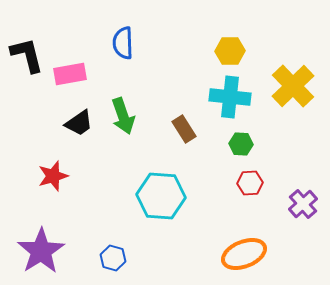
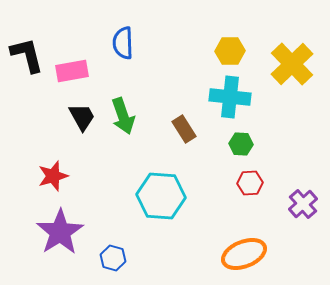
pink rectangle: moved 2 px right, 3 px up
yellow cross: moved 1 px left, 22 px up
black trapezoid: moved 3 px right, 6 px up; rotated 84 degrees counterclockwise
purple star: moved 19 px right, 19 px up
